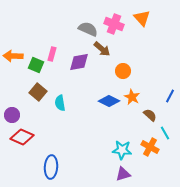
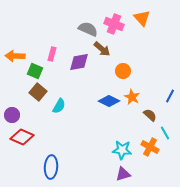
orange arrow: moved 2 px right
green square: moved 1 px left, 6 px down
cyan semicircle: moved 1 px left, 3 px down; rotated 140 degrees counterclockwise
